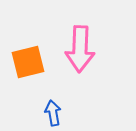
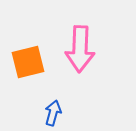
blue arrow: rotated 25 degrees clockwise
